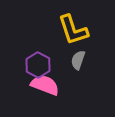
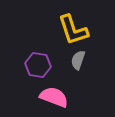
purple hexagon: rotated 20 degrees counterclockwise
pink semicircle: moved 9 px right, 12 px down
